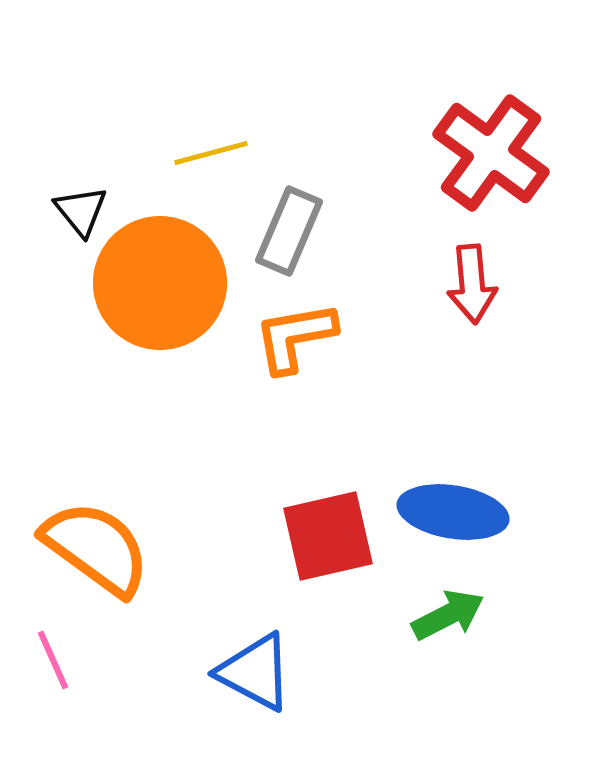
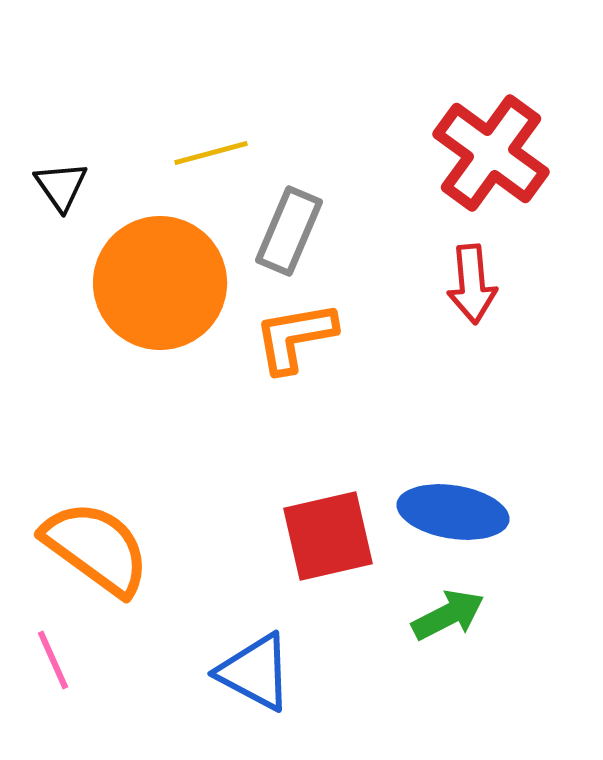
black triangle: moved 20 px left, 25 px up; rotated 4 degrees clockwise
